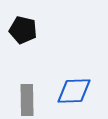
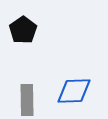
black pentagon: rotated 24 degrees clockwise
